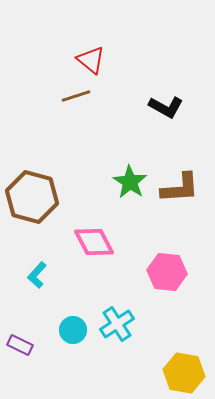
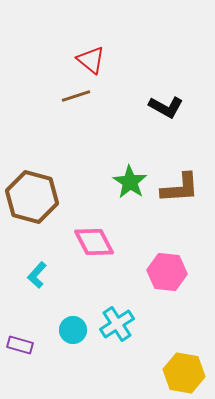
purple rectangle: rotated 10 degrees counterclockwise
